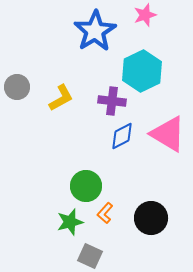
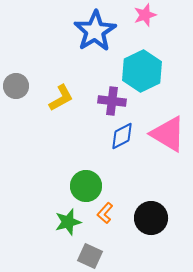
gray circle: moved 1 px left, 1 px up
green star: moved 2 px left
